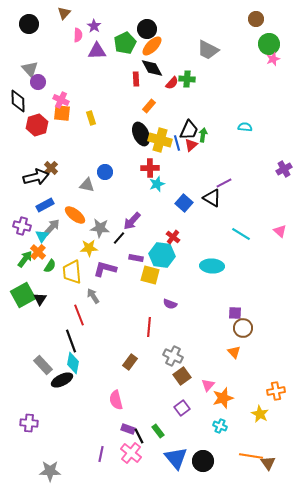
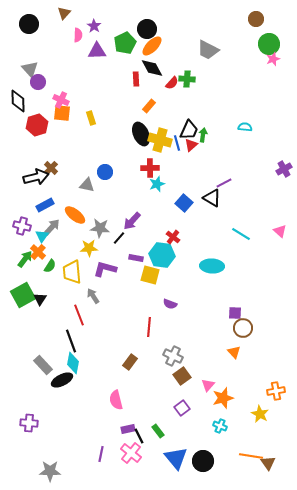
purple rectangle at (128, 429): rotated 32 degrees counterclockwise
